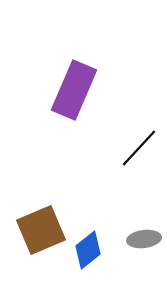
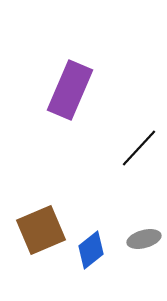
purple rectangle: moved 4 px left
gray ellipse: rotated 8 degrees counterclockwise
blue diamond: moved 3 px right
